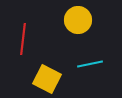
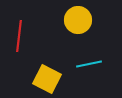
red line: moved 4 px left, 3 px up
cyan line: moved 1 px left
